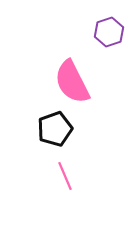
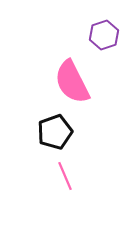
purple hexagon: moved 5 px left, 3 px down
black pentagon: moved 3 px down
